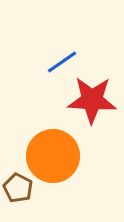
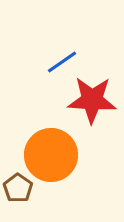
orange circle: moved 2 px left, 1 px up
brown pentagon: rotated 8 degrees clockwise
